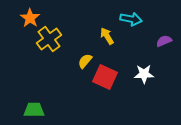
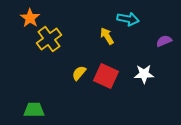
cyan arrow: moved 3 px left
yellow semicircle: moved 6 px left, 12 px down
red square: moved 1 px right, 1 px up
